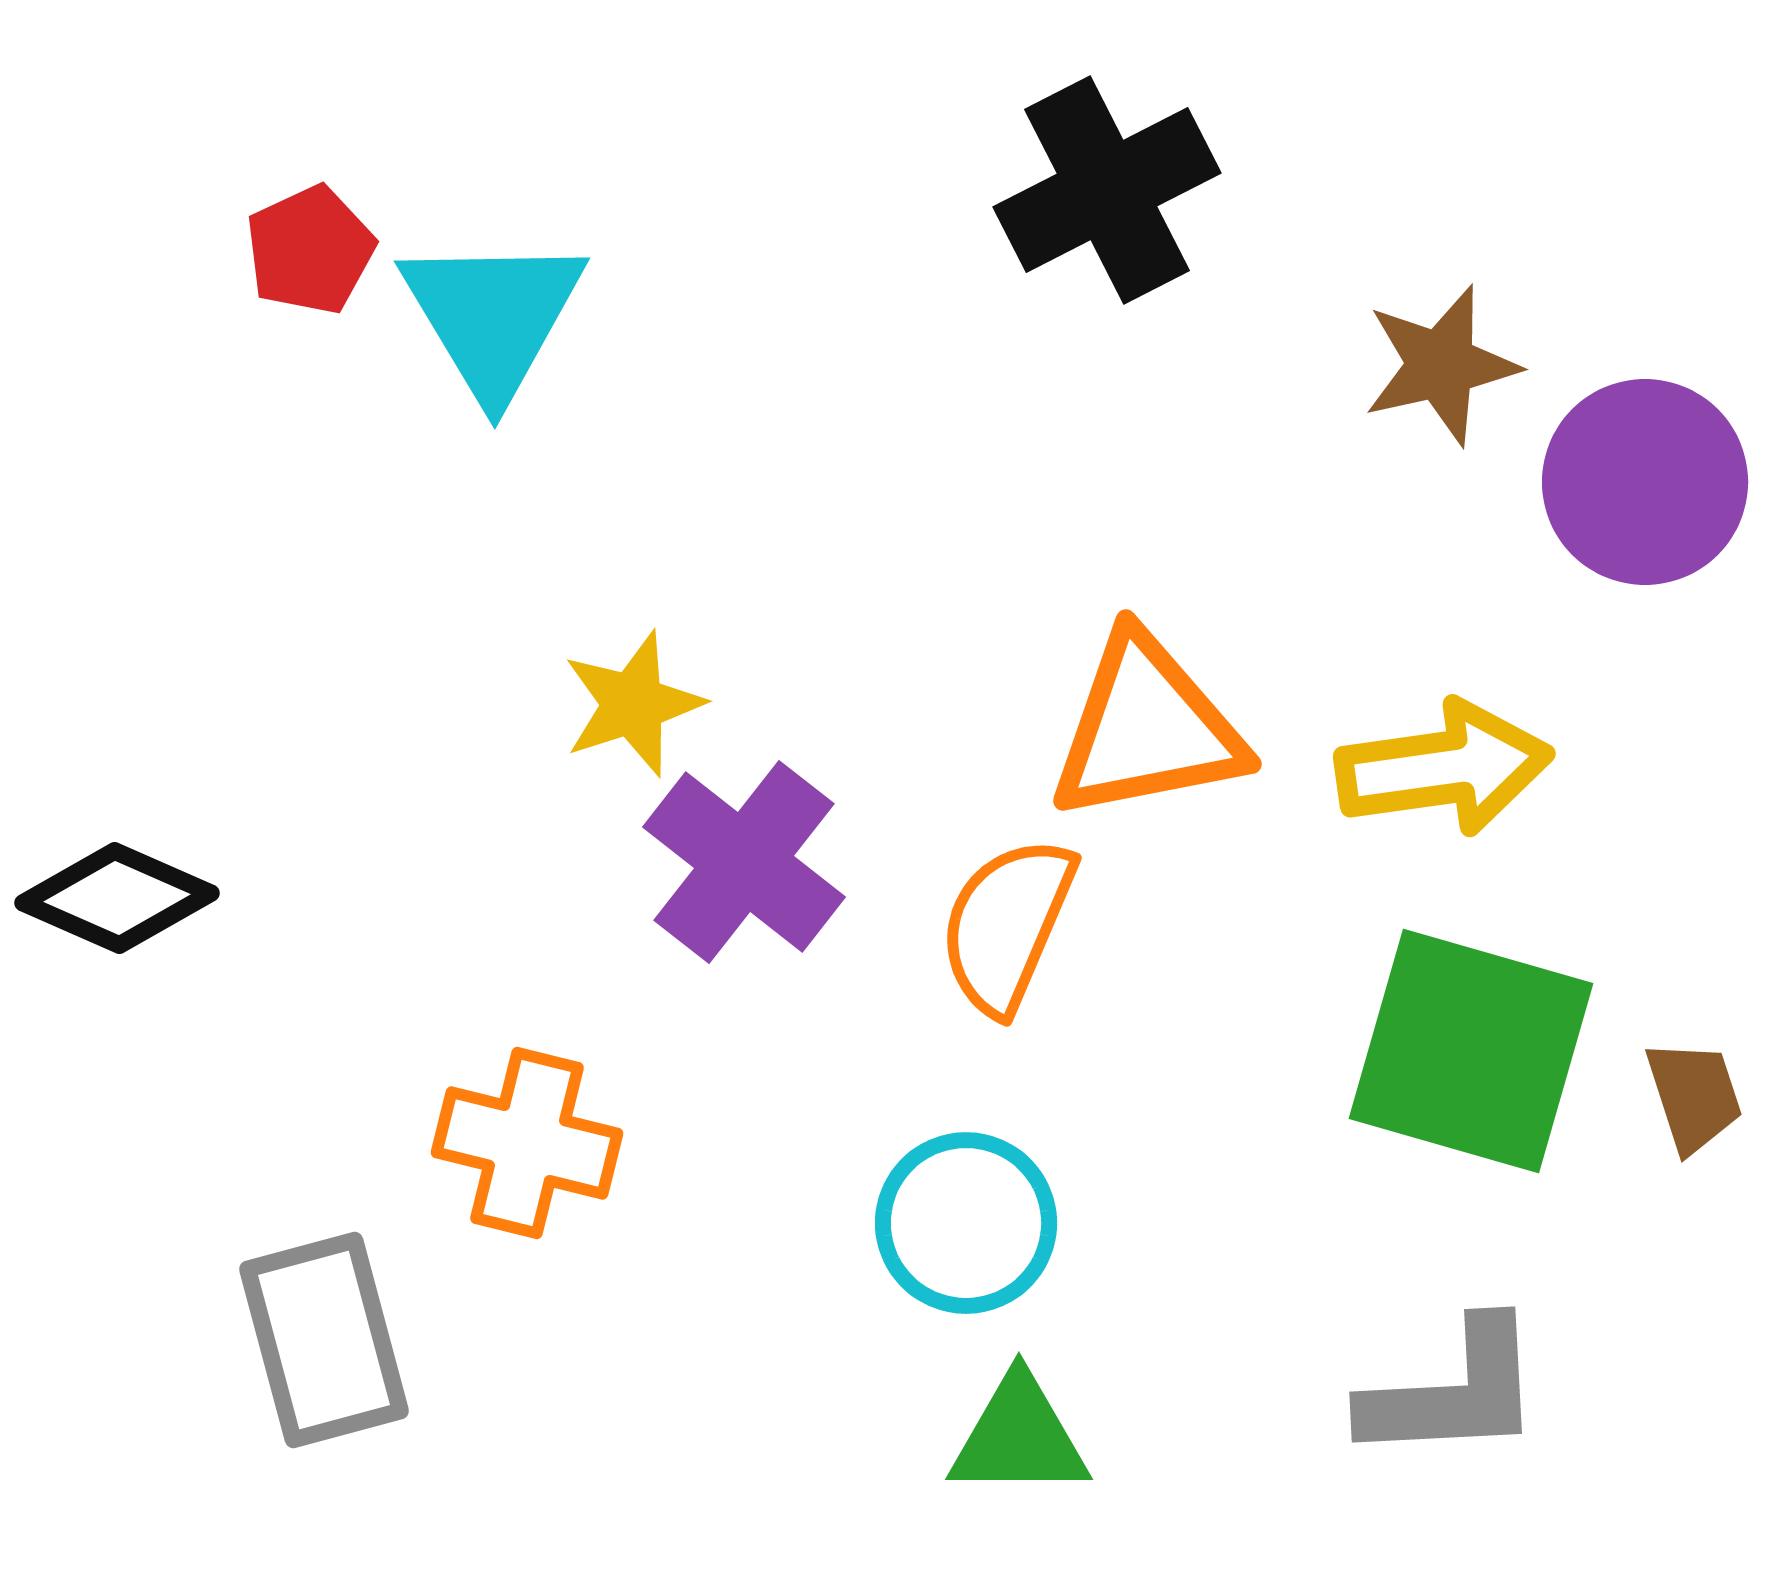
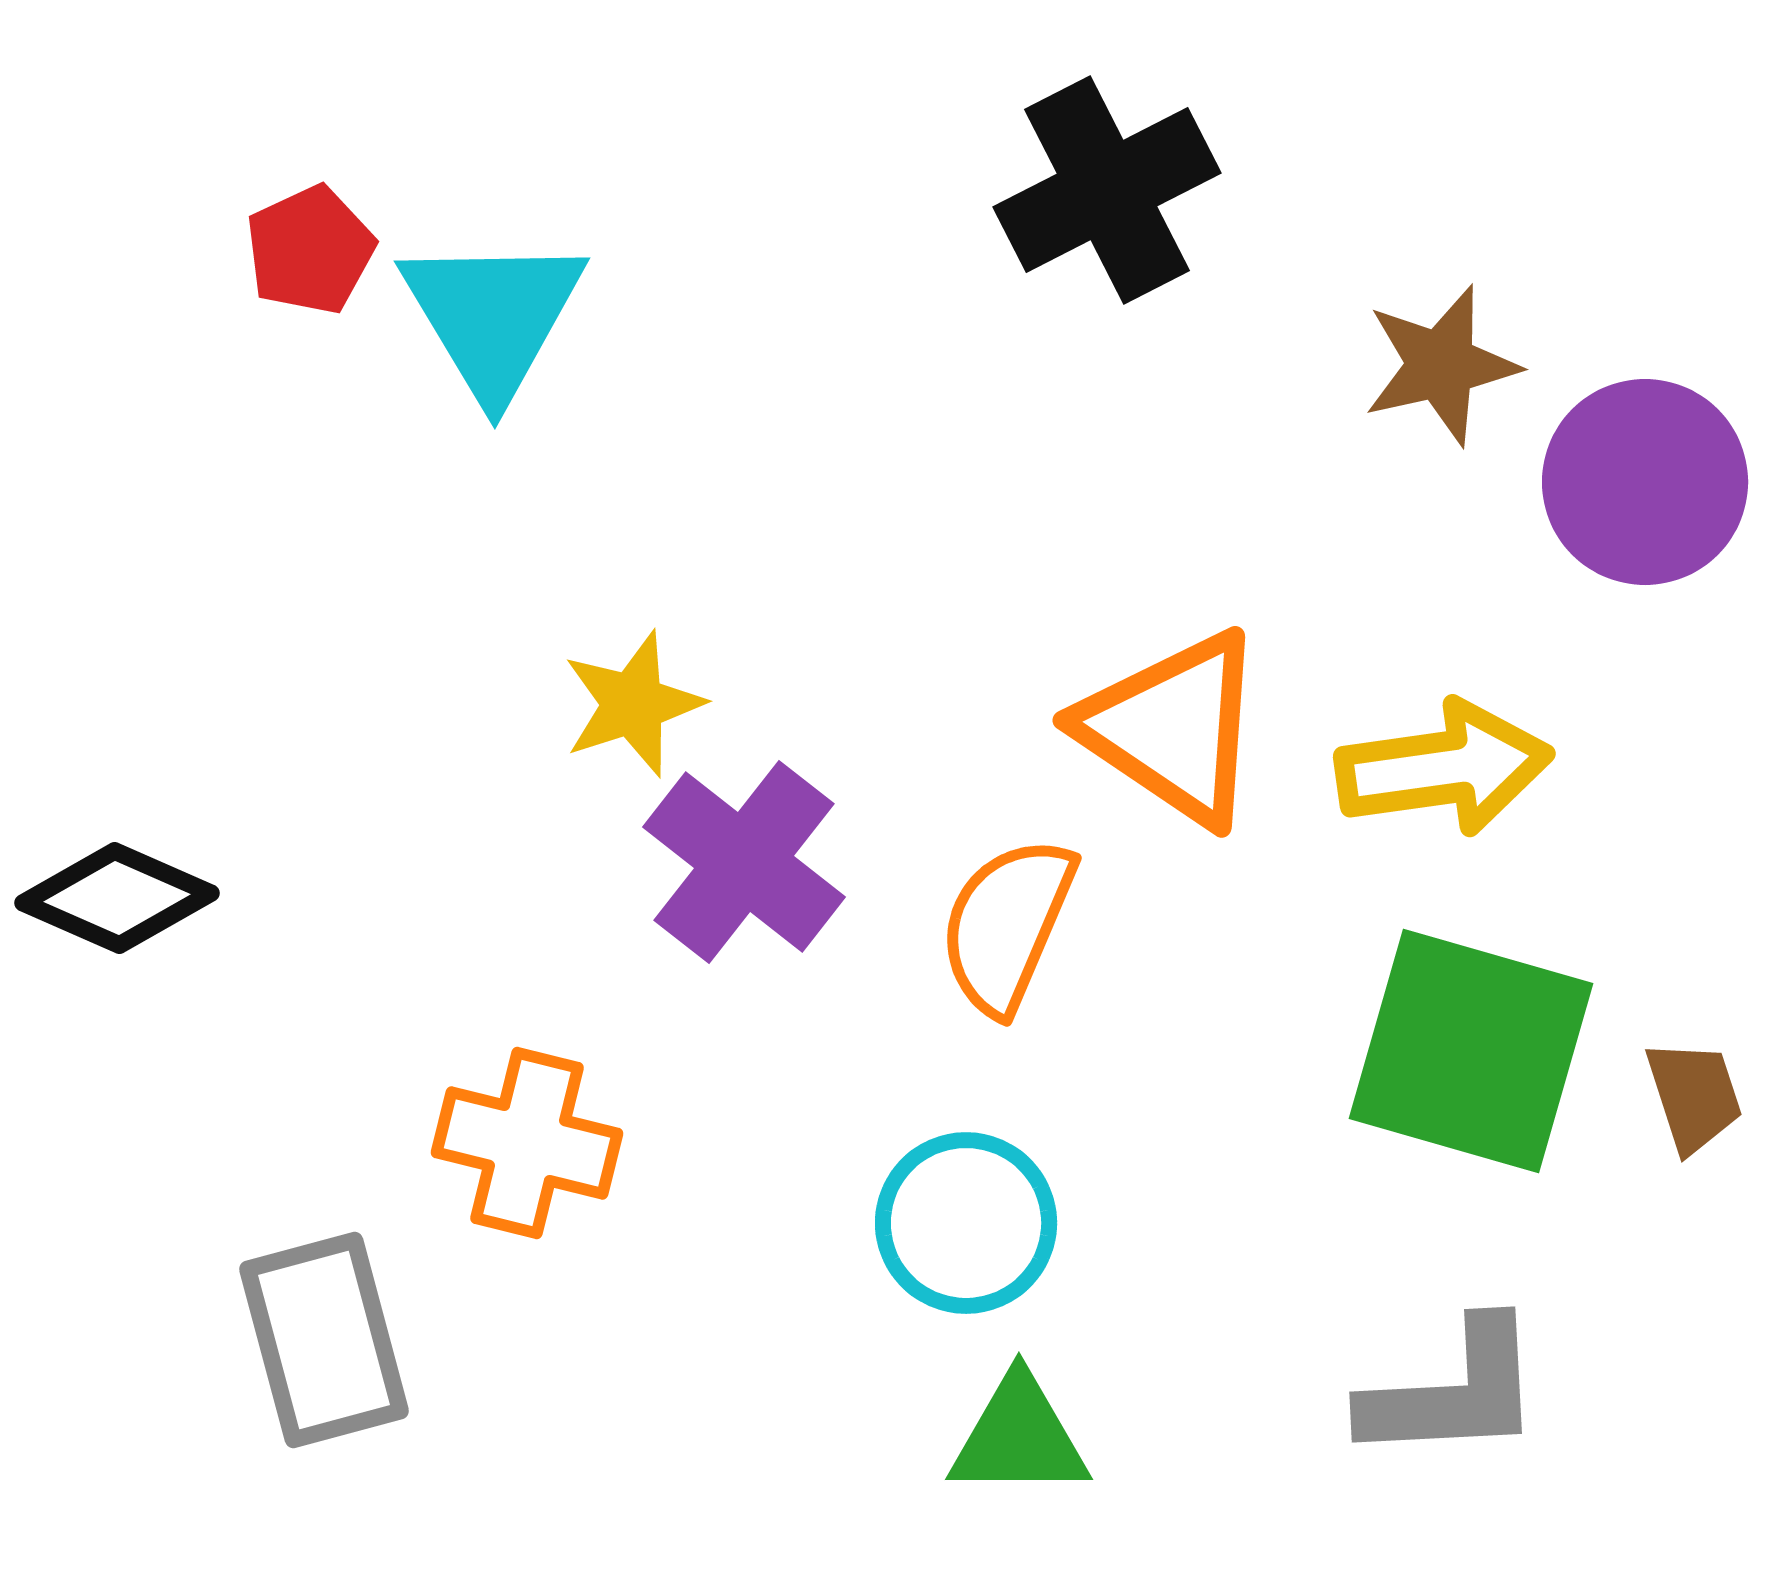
orange triangle: moved 26 px right; rotated 45 degrees clockwise
